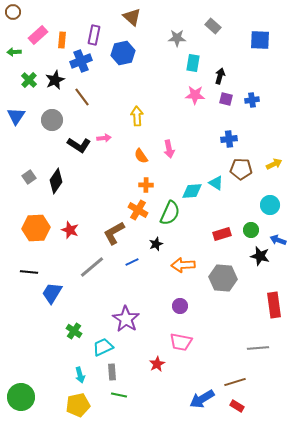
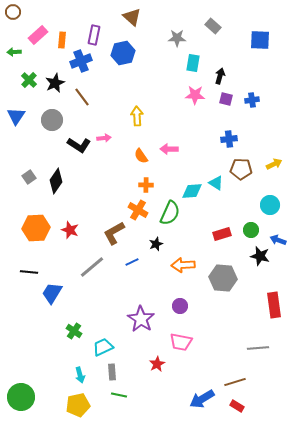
black star at (55, 80): moved 3 px down
pink arrow at (169, 149): rotated 102 degrees clockwise
purple star at (126, 319): moved 15 px right
